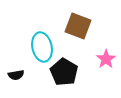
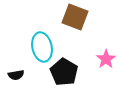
brown square: moved 3 px left, 9 px up
